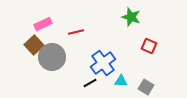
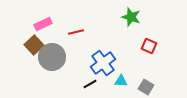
black line: moved 1 px down
